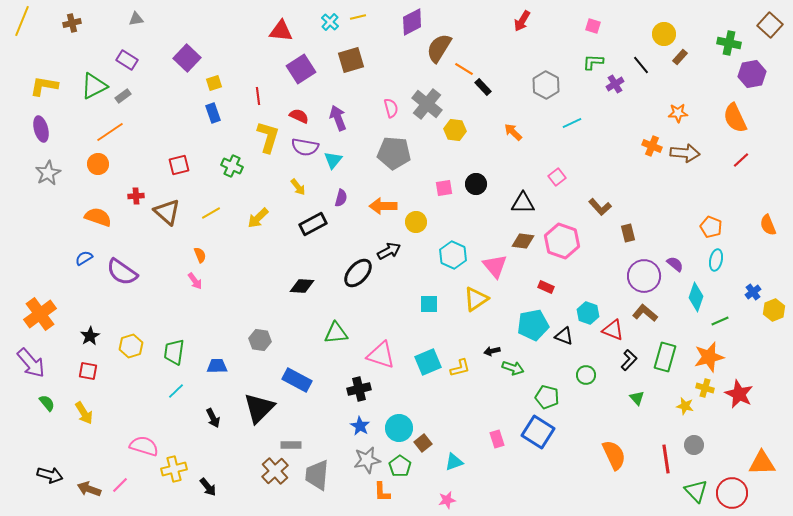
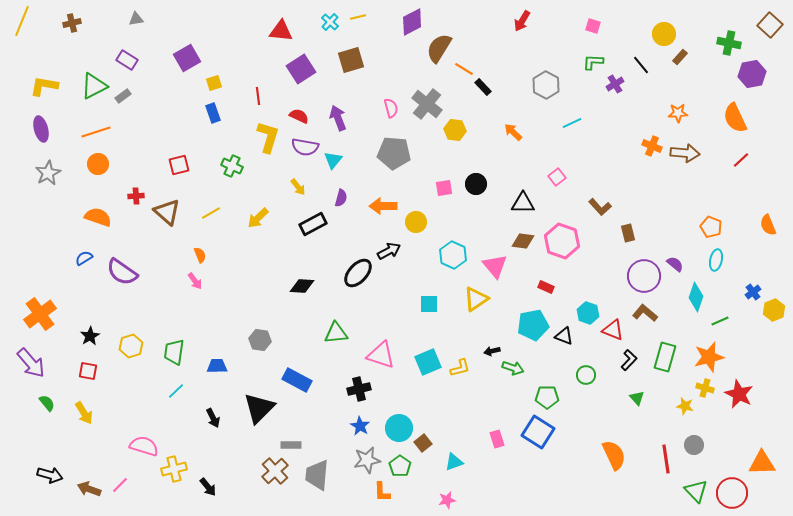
purple square at (187, 58): rotated 16 degrees clockwise
orange line at (110, 132): moved 14 px left; rotated 16 degrees clockwise
green pentagon at (547, 397): rotated 15 degrees counterclockwise
